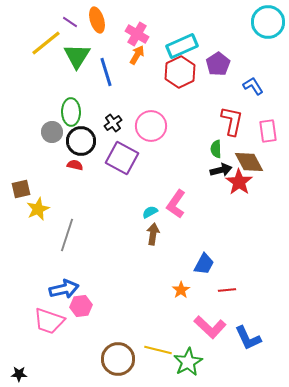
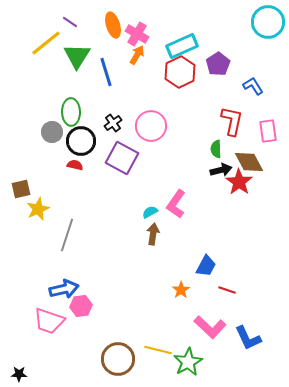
orange ellipse at (97, 20): moved 16 px right, 5 px down
blue trapezoid at (204, 264): moved 2 px right, 2 px down
red line at (227, 290): rotated 24 degrees clockwise
